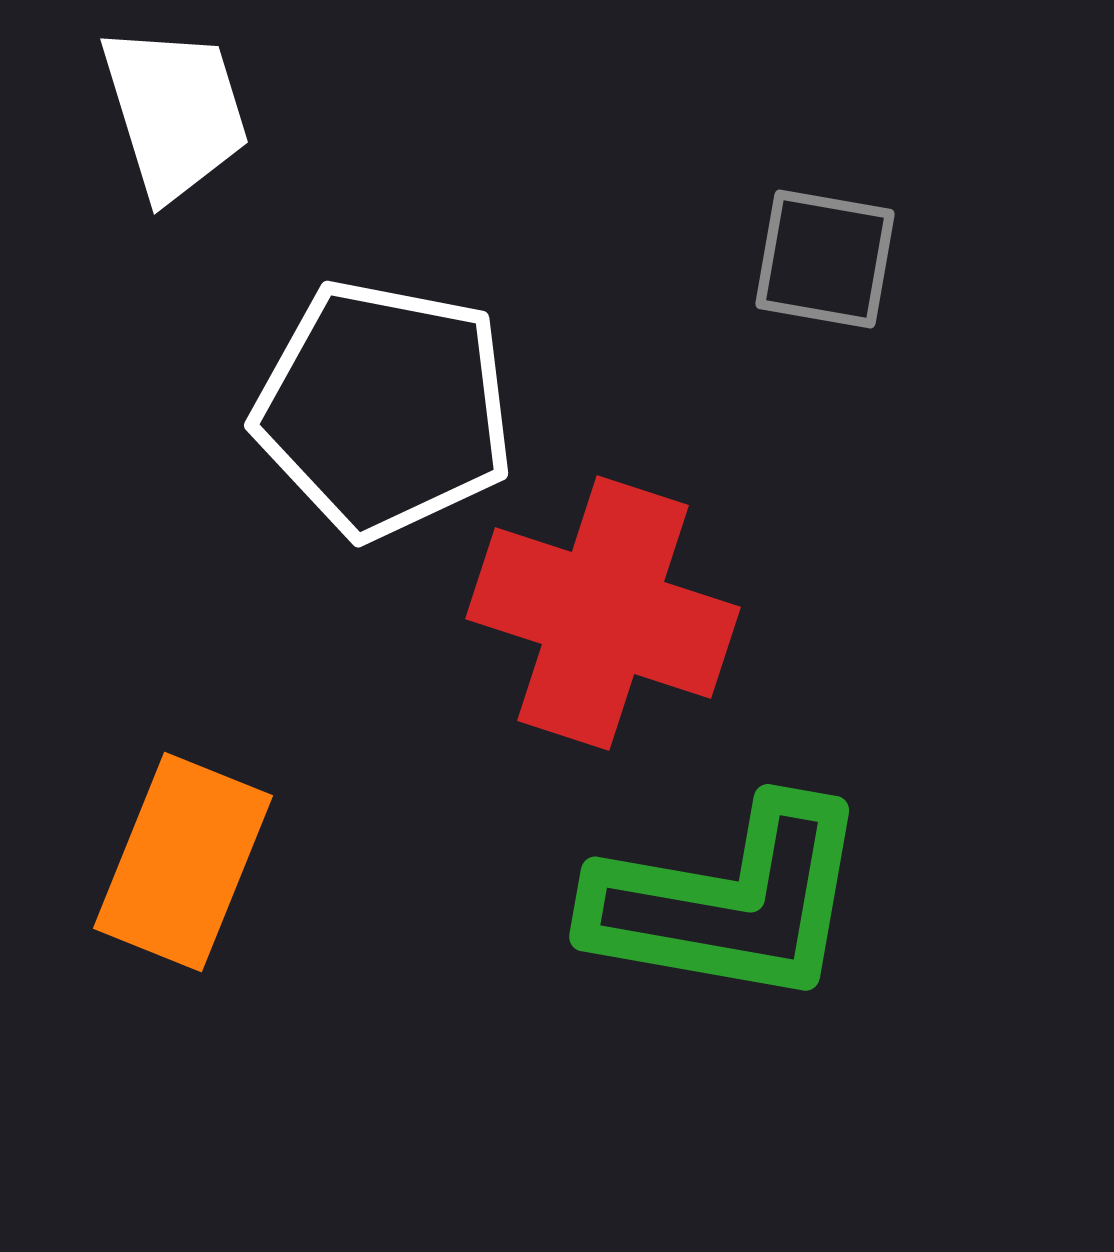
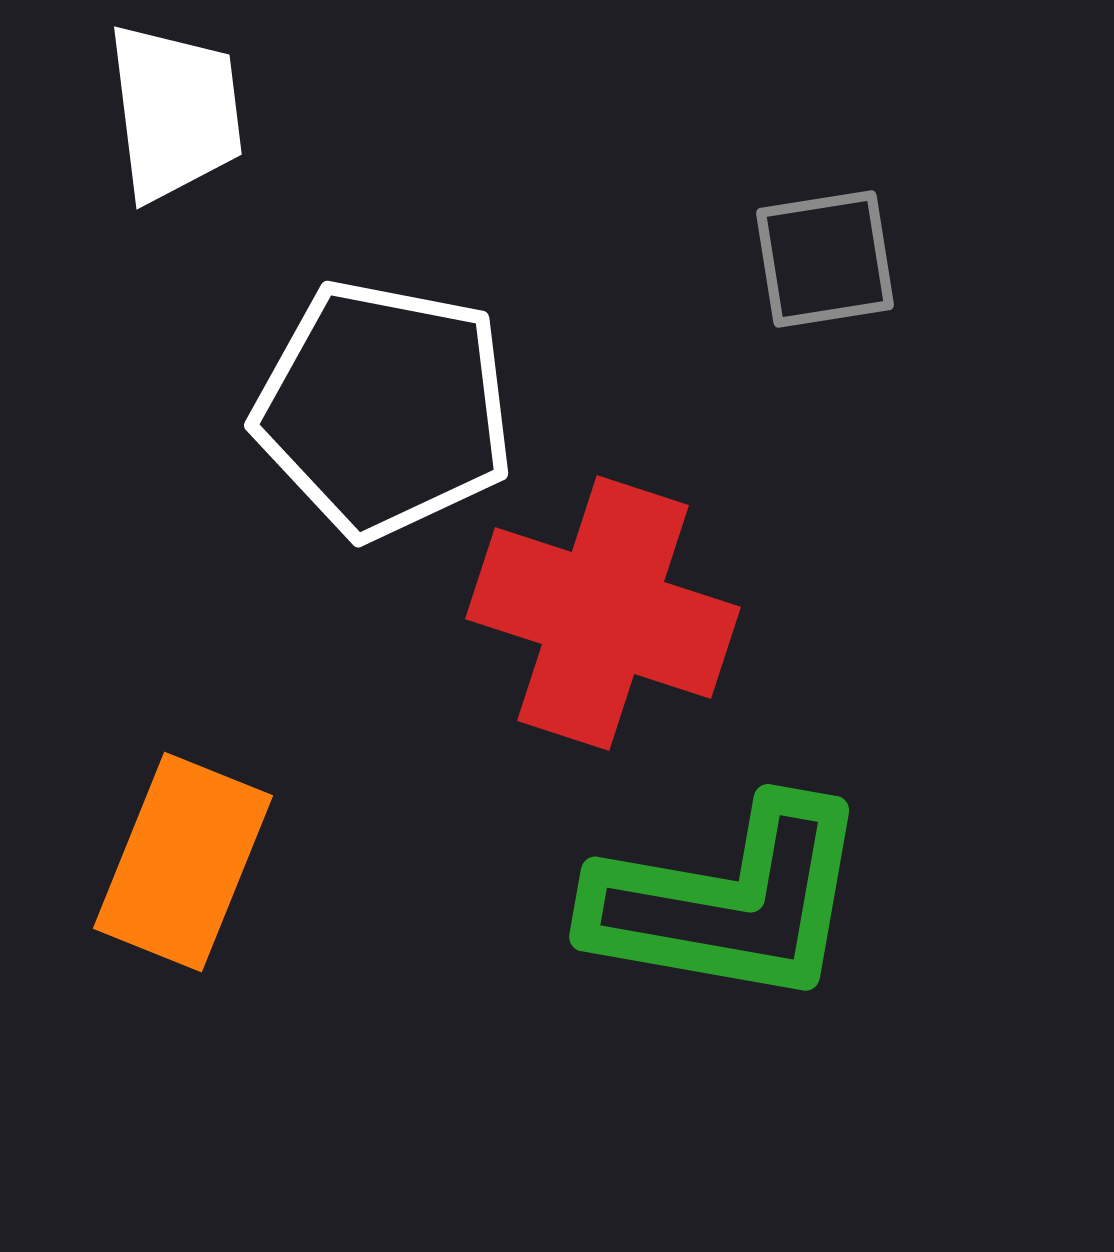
white trapezoid: rotated 10 degrees clockwise
gray square: rotated 19 degrees counterclockwise
